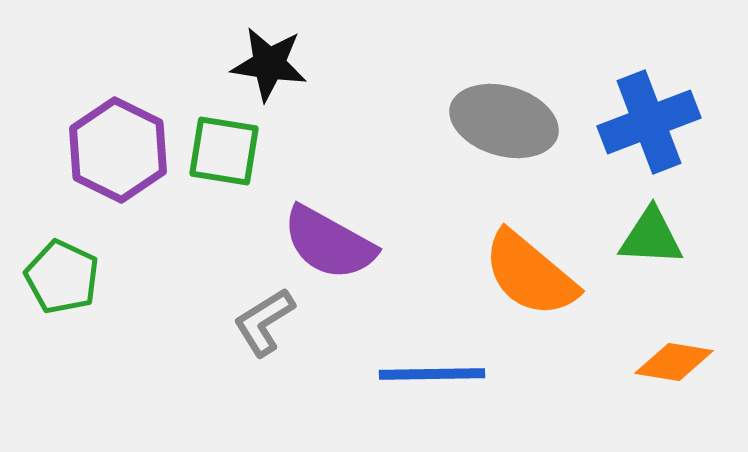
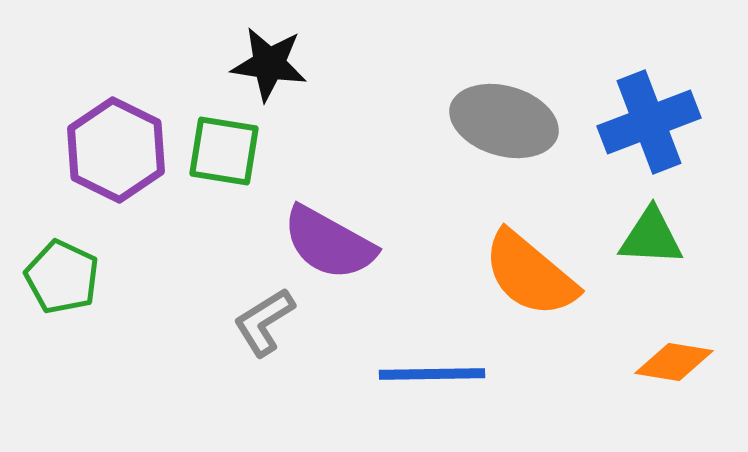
purple hexagon: moved 2 px left
